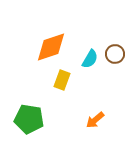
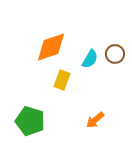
green pentagon: moved 1 px right, 2 px down; rotated 8 degrees clockwise
